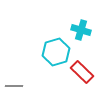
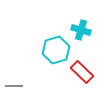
cyan hexagon: moved 2 px up
